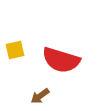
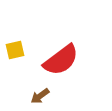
red semicircle: rotated 54 degrees counterclockwise
